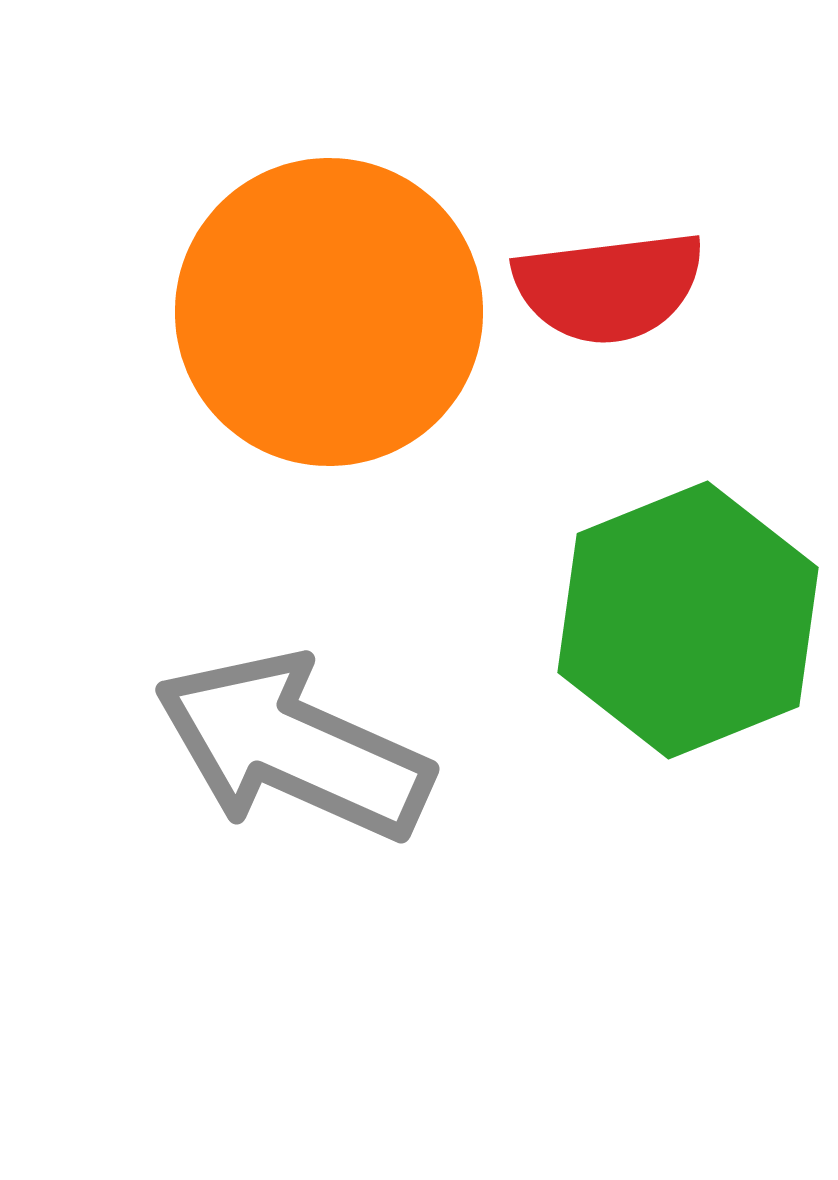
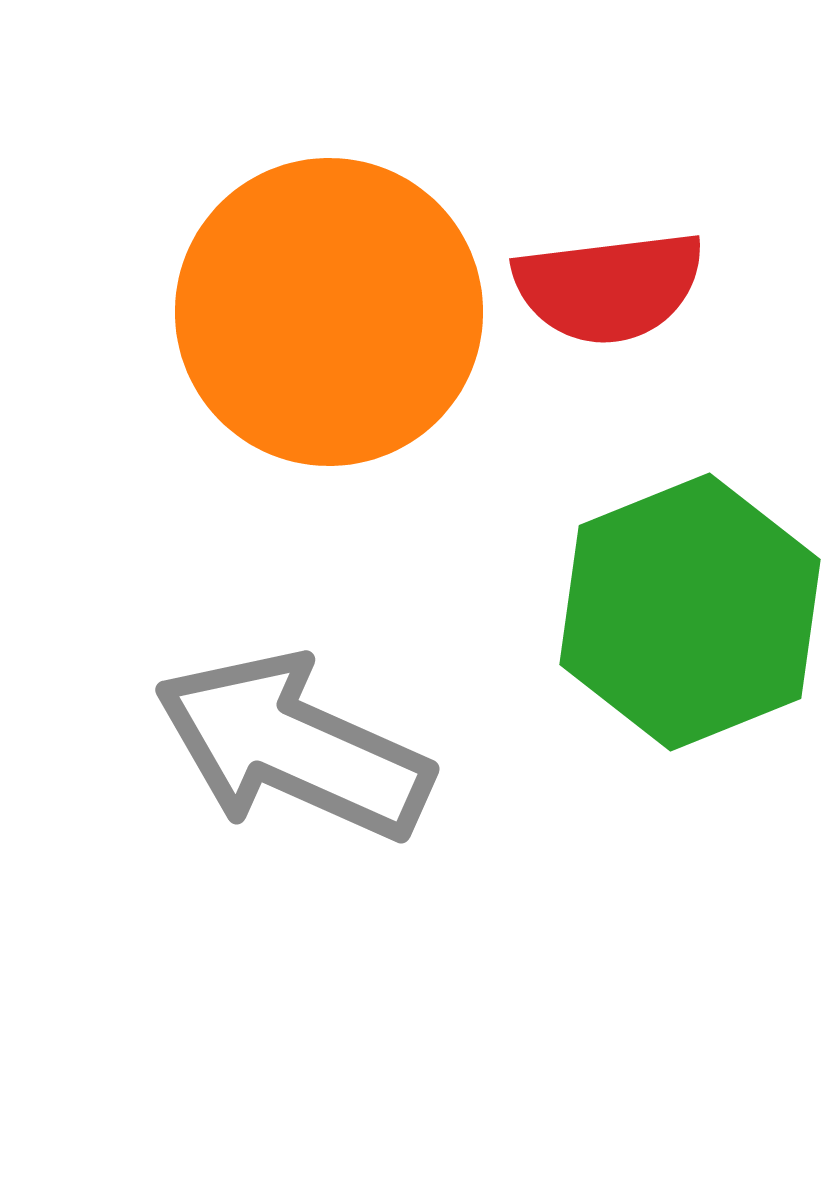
green hexagon: moved 2 px right, 8 px up
